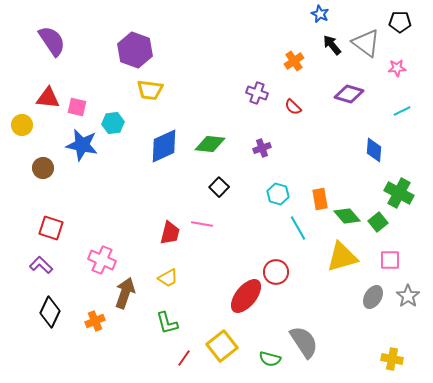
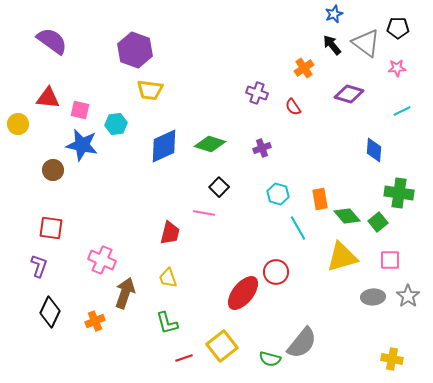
blue star at (320, 14): moved 14 px right; rotated 24 degrees clockwise
black pentagon at (400, 22): moved 2 px left, 6 px down
purple semicircle at (52, 41): rotated 20 degrees counterclockwise
orange cross at (294, 61): moved 10 px right, 7 px down
pink square at (77, 107): moved 3 px right, 3 px down
red semicircle at (293, 107): rotated 12 degrees clockwise
cyan hexagon at (113, 123): moved 3 px right, 1 px down
yellow circle at (22, 125): moved 4 px left, 1 px up
green diamond at (210, 144): rotated 12 degrees clockwise
brown circle at (43, 168): moved 10 px right, 2 px down
green cross at (399, 193): rotated 20 degrees counterclockwise
pink line at (202, 224): moved 2 px right, 11 px up
red square at (51, 228): rotated 10 degrees counterclockwise
purple L-shape at (41, 265): moved 2 px left, 1 px down; rotated 65 degrees clockwise
yellow trapezoid at (168, 278): rotated 100 degrees clockwise
red ellipse at (246, 296): moved 3 px left, 3 px up
gray ellipse at (373, 297): rotated 55 degrees clockwise
gray semicircle at (304, 342): moved 2 px left, 1 px down; rotated 72 degrees clockwise
red line at (184, 358): rotated 36 degrees clockwise
